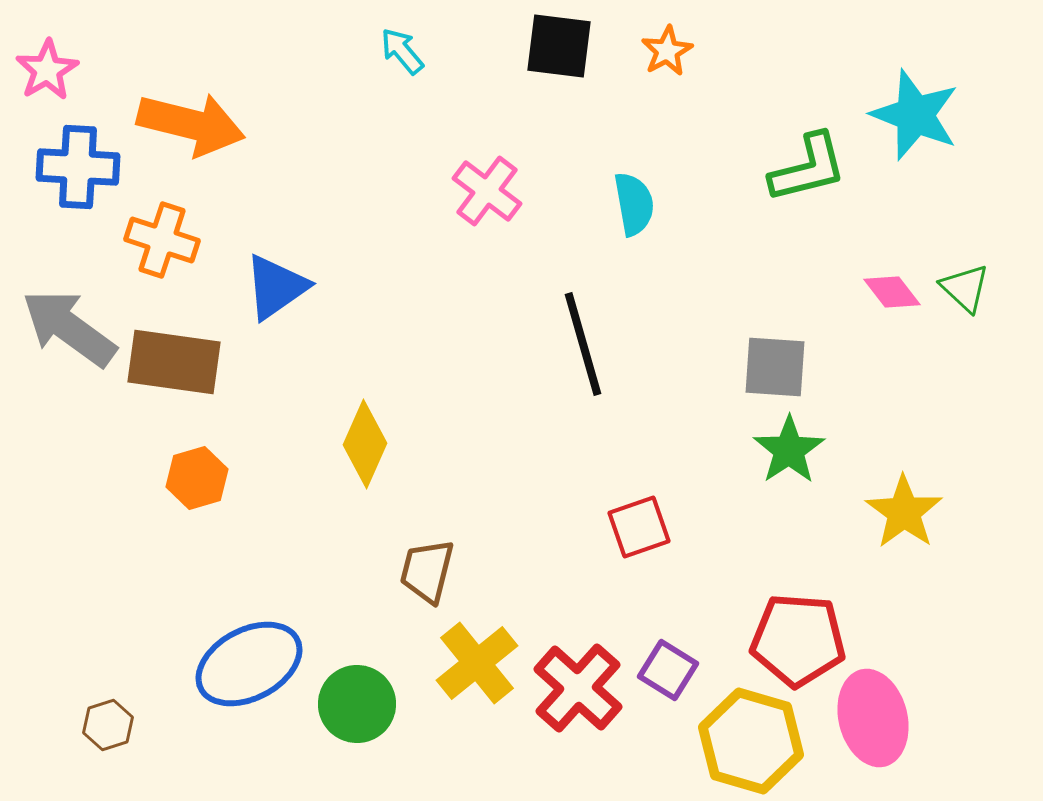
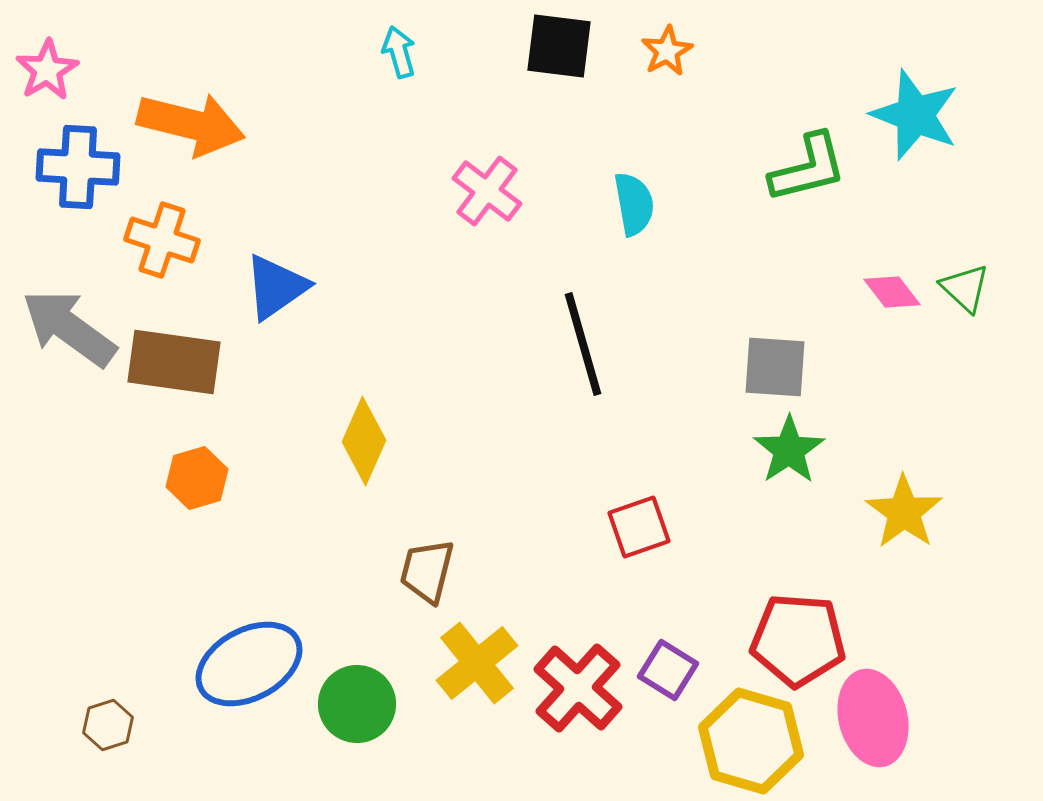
cyan arrow: moved 3 px left, 1 px down; rotated 24 degrees clockwise
yellow diamond: moved 1 px left, 3 px up
